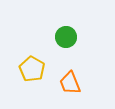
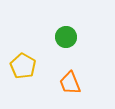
yellow pentagon: moved 9 px left, 3 px up
